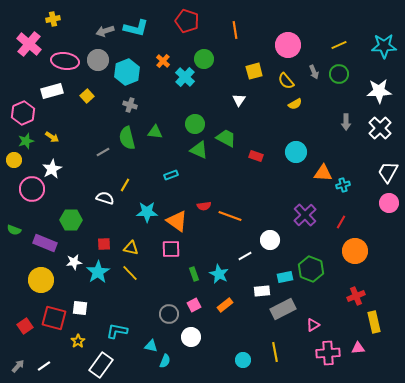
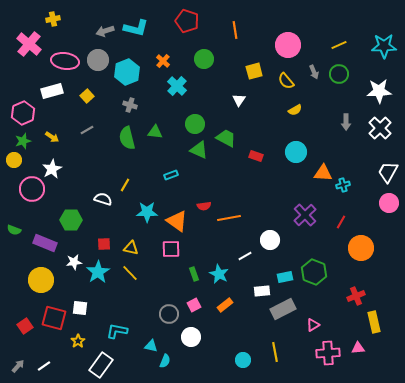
cyan cross at (185, 77): moved 8 px left, 9 px down
yellow semicircle at (295, 104): moved 6 px down
green star at (26, 141): moved 3 px left
gray line at (103, 152): moved 16 px left, 22 px up
white semicircle at (105, 198): moved 2 px left, 1 px down
orange line at (230, 216): moved 1 px left, 2 px down; rotated 30 degrees counterclockwise
orange circle at (355, 251): moved 6 px right, 3 px up
green hexagon at (311, 269): moved 3 px right, 3 px down
